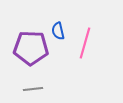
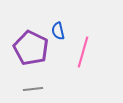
pink line: moved 2 px left, 9 px down
purple pentagon: rotated 24 degrees clockwise
